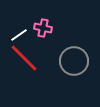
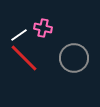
gray circle: moved 3 px up
